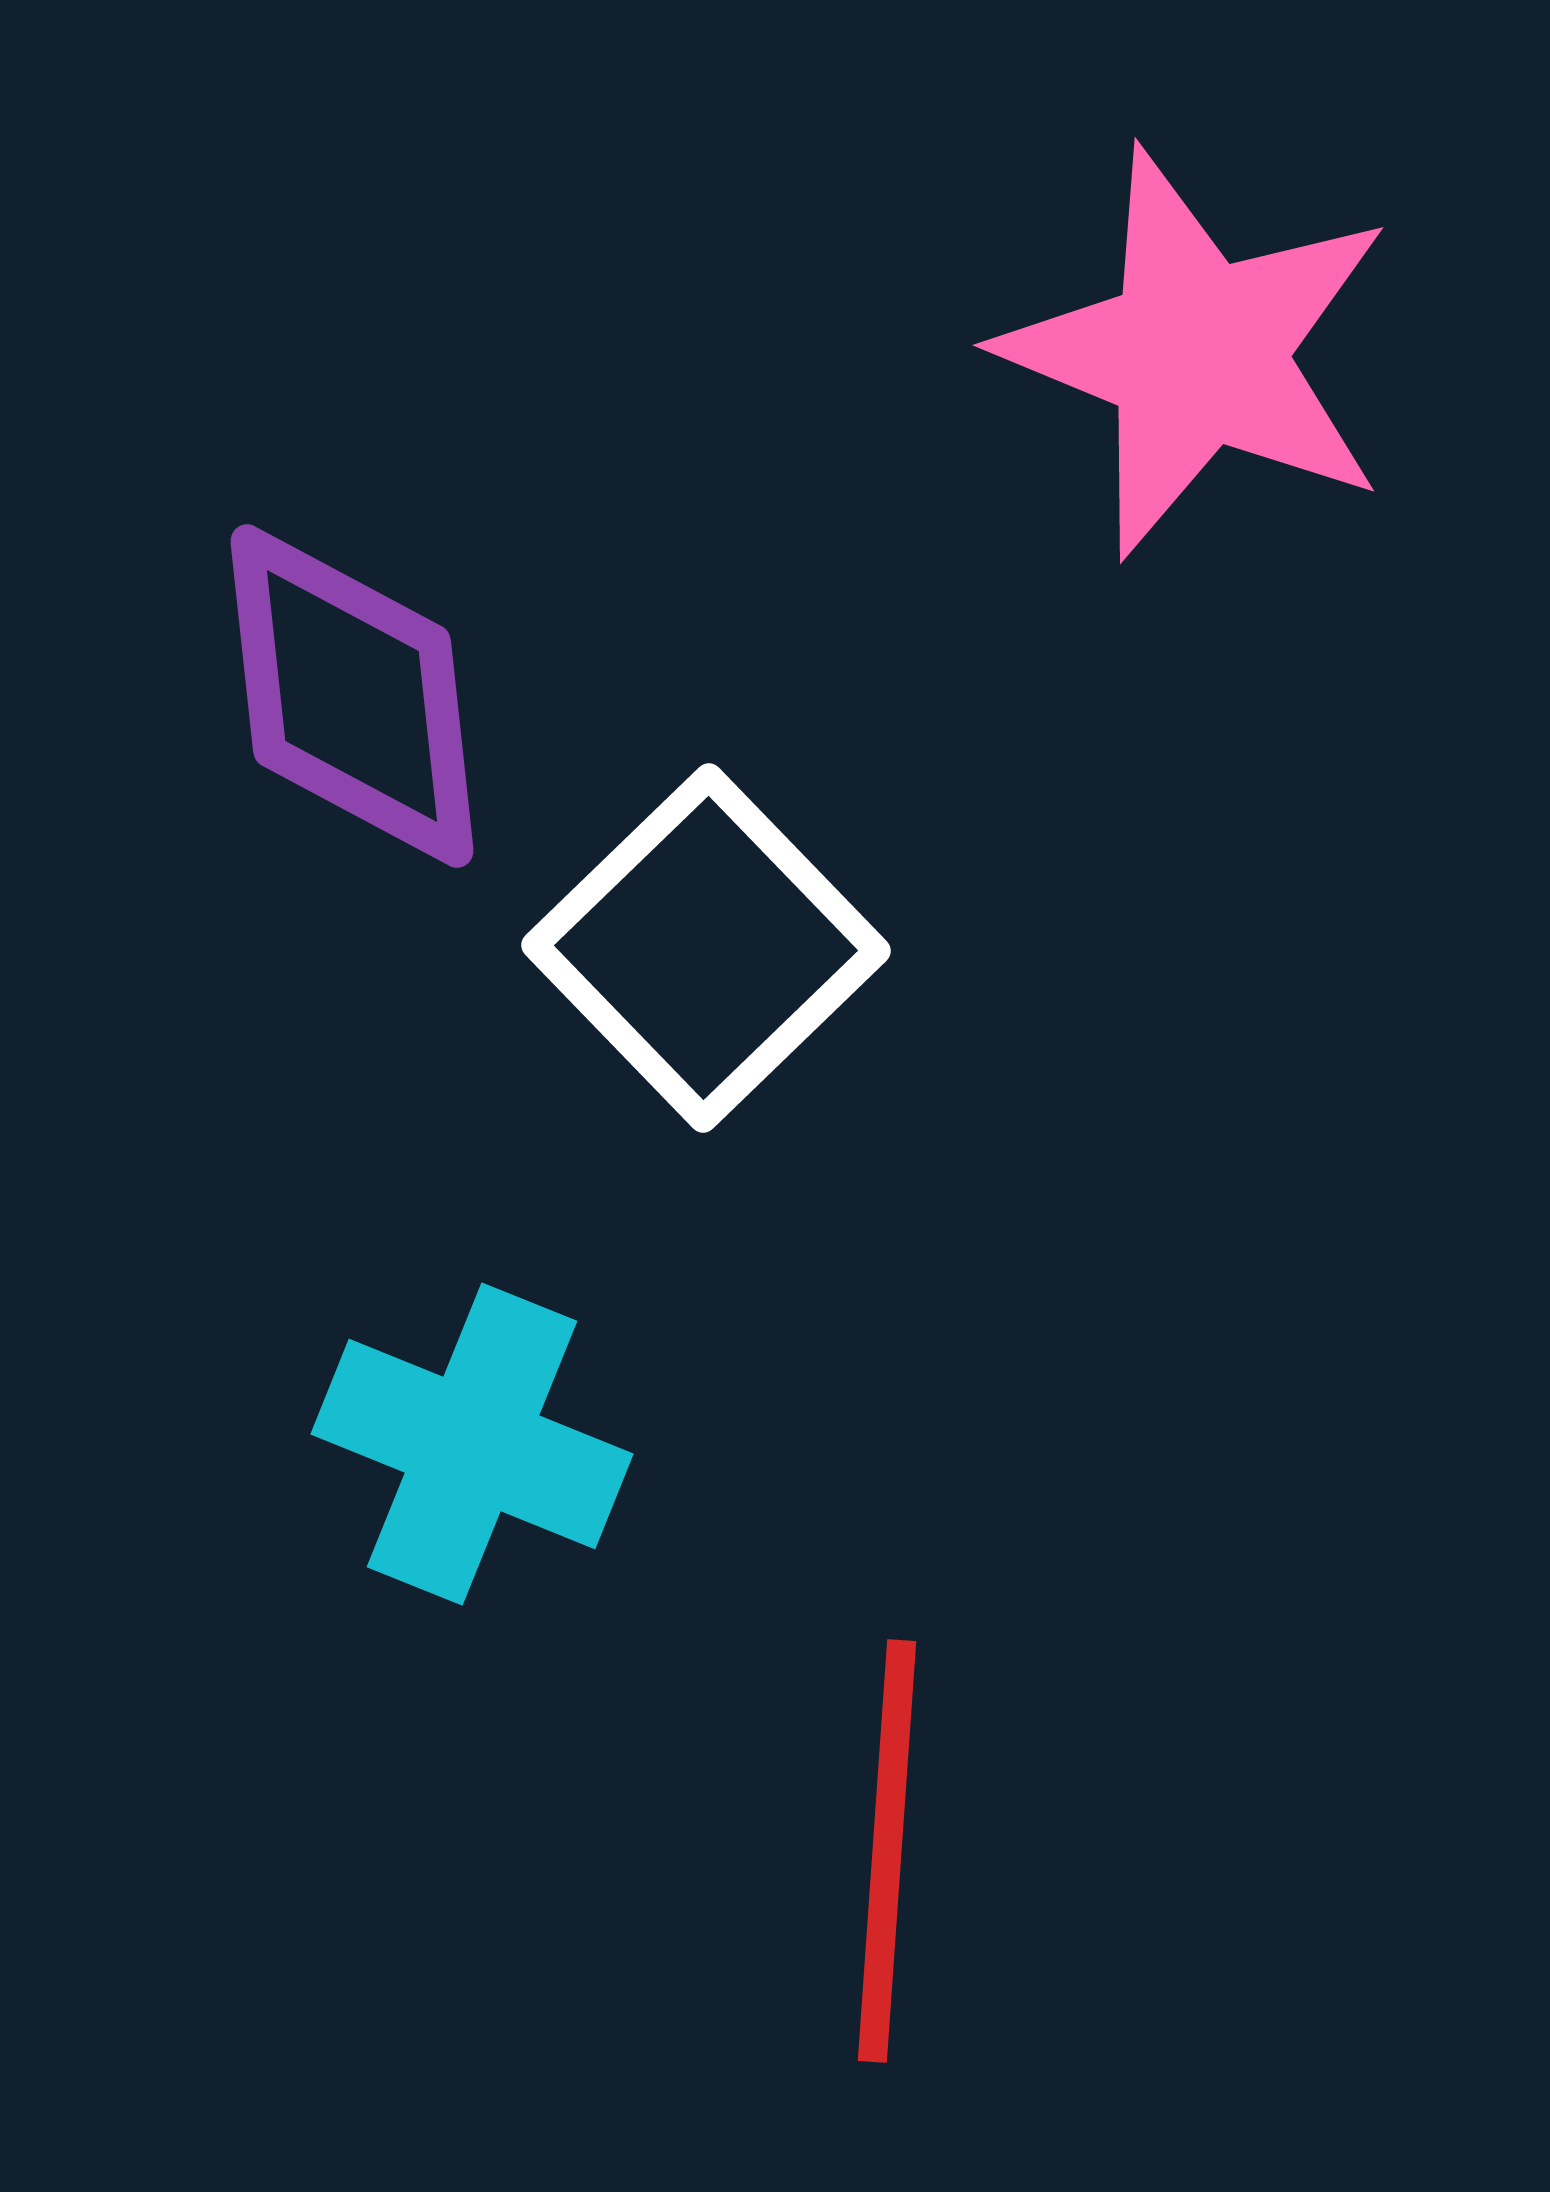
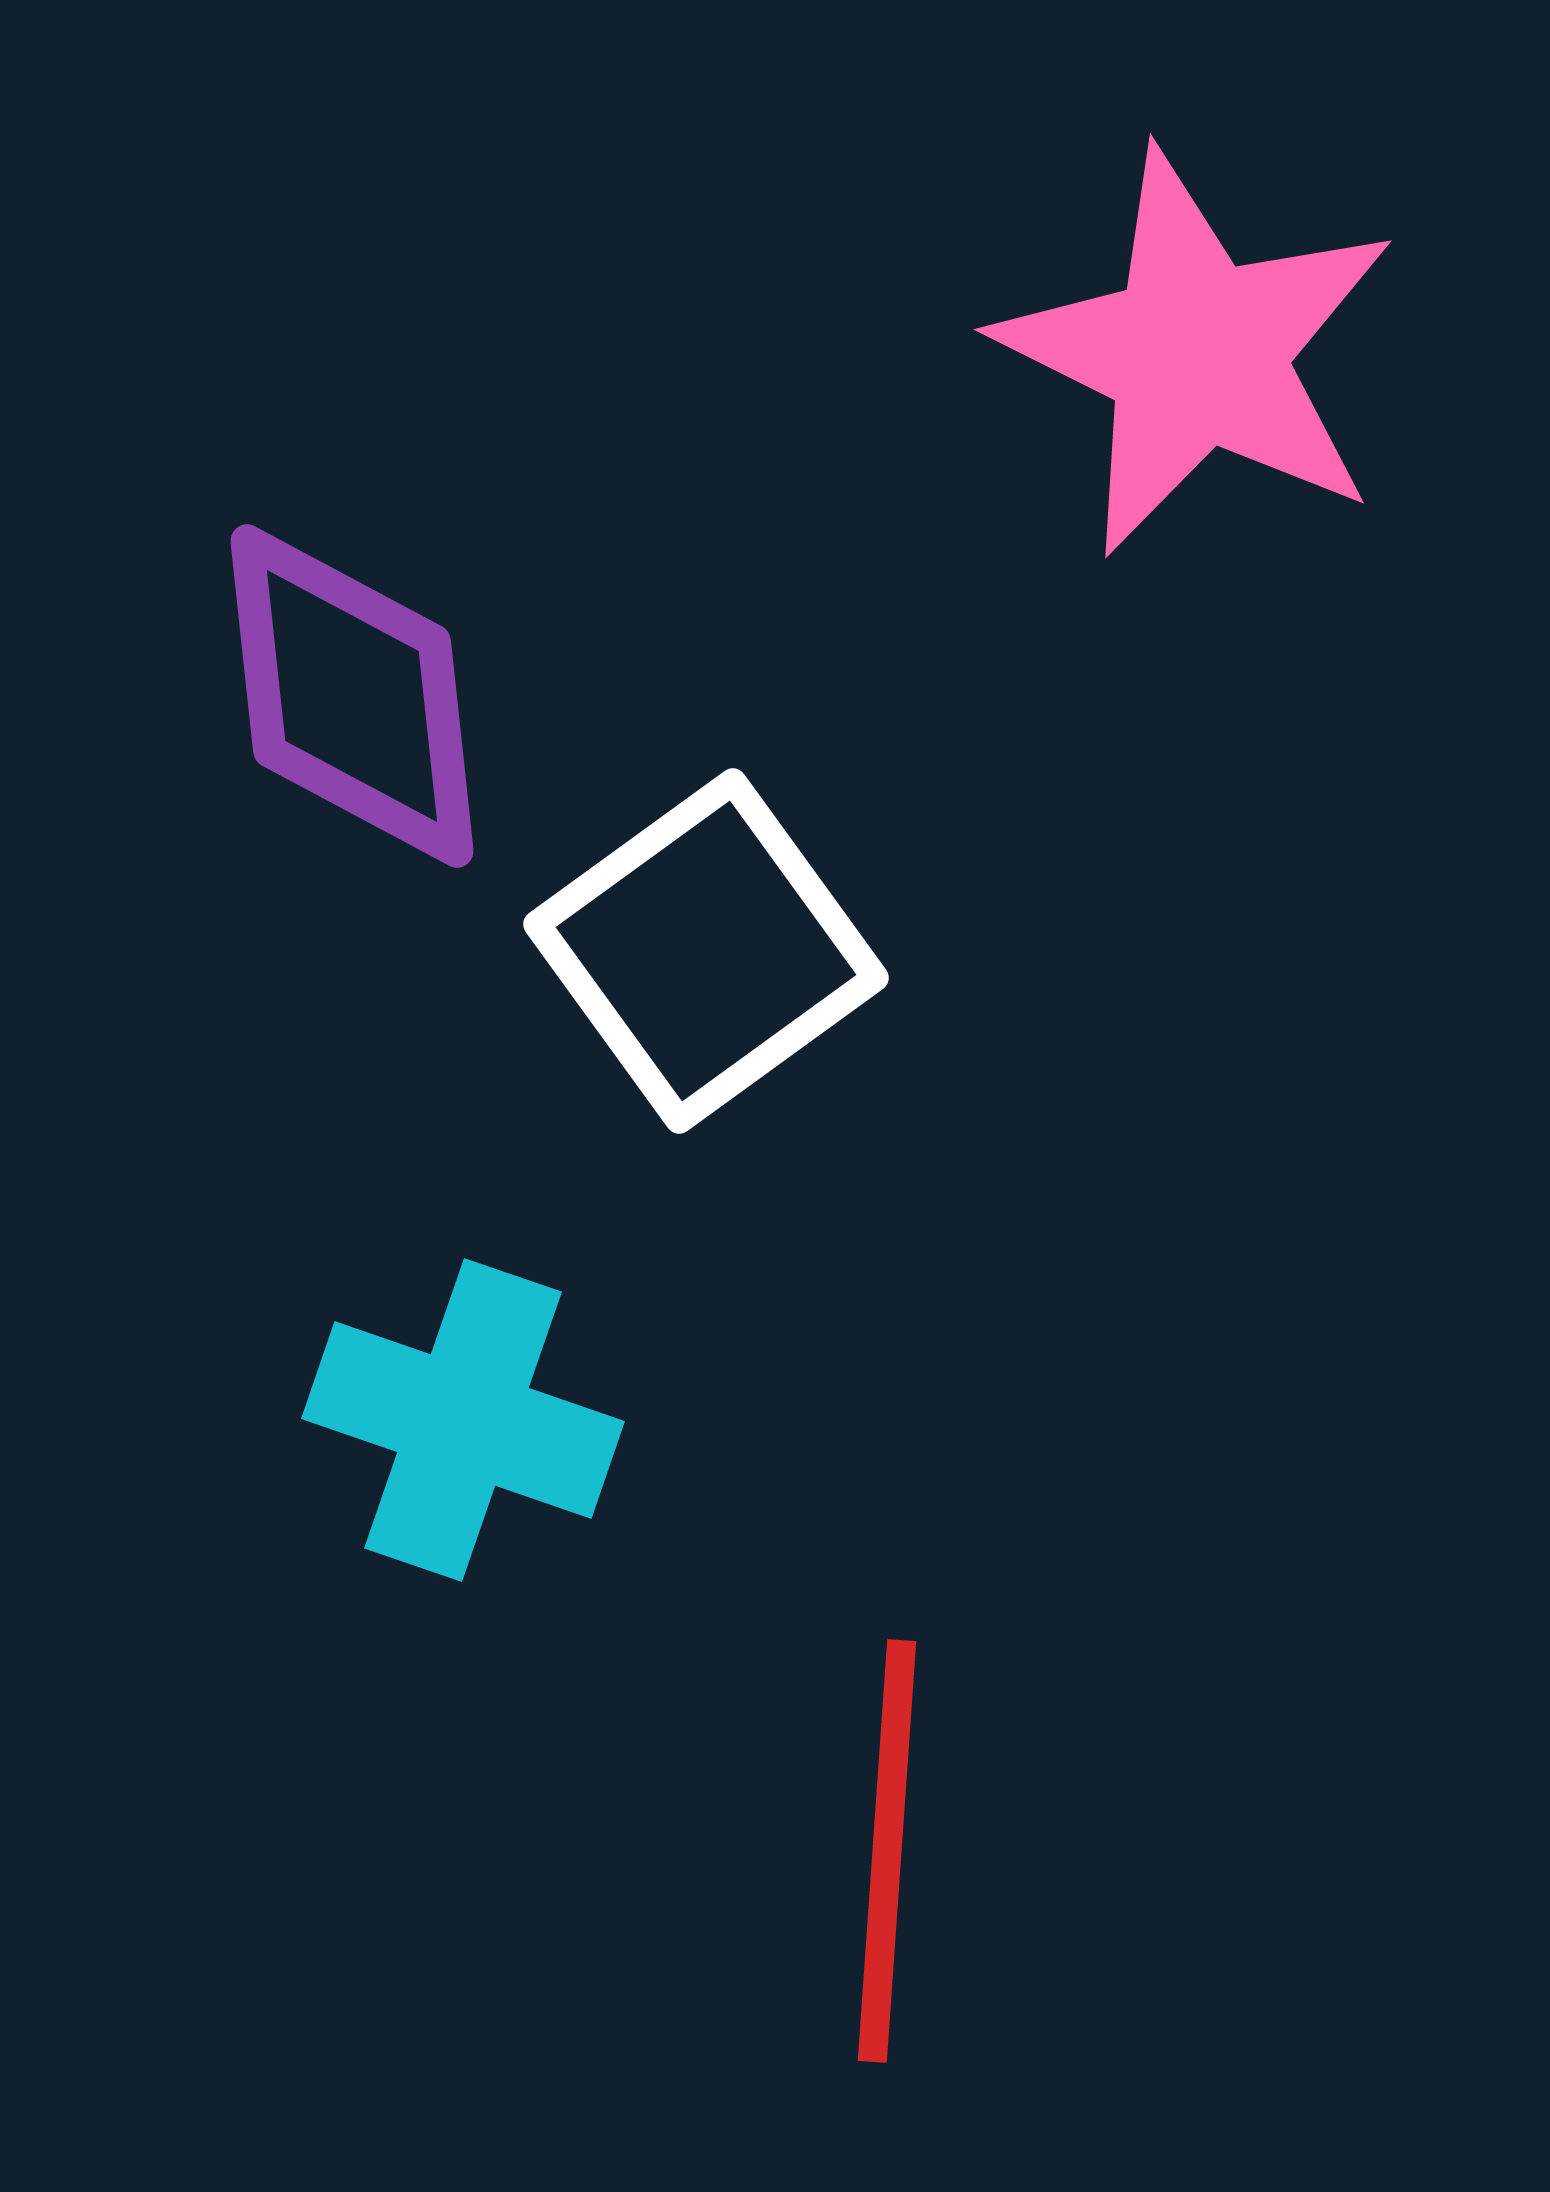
pink star: rotated 4 degrees clockwise
white square: moved 3 px down; rotated 8 degrees clockwise
cyan cross: moved 9 px left, 24 px up; rotated 3 degrees counterclockwise
